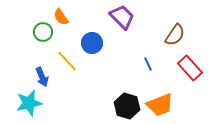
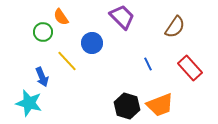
brown semicircle: moved 8 px up
cyan star: rotated 28 degrees clockwise
